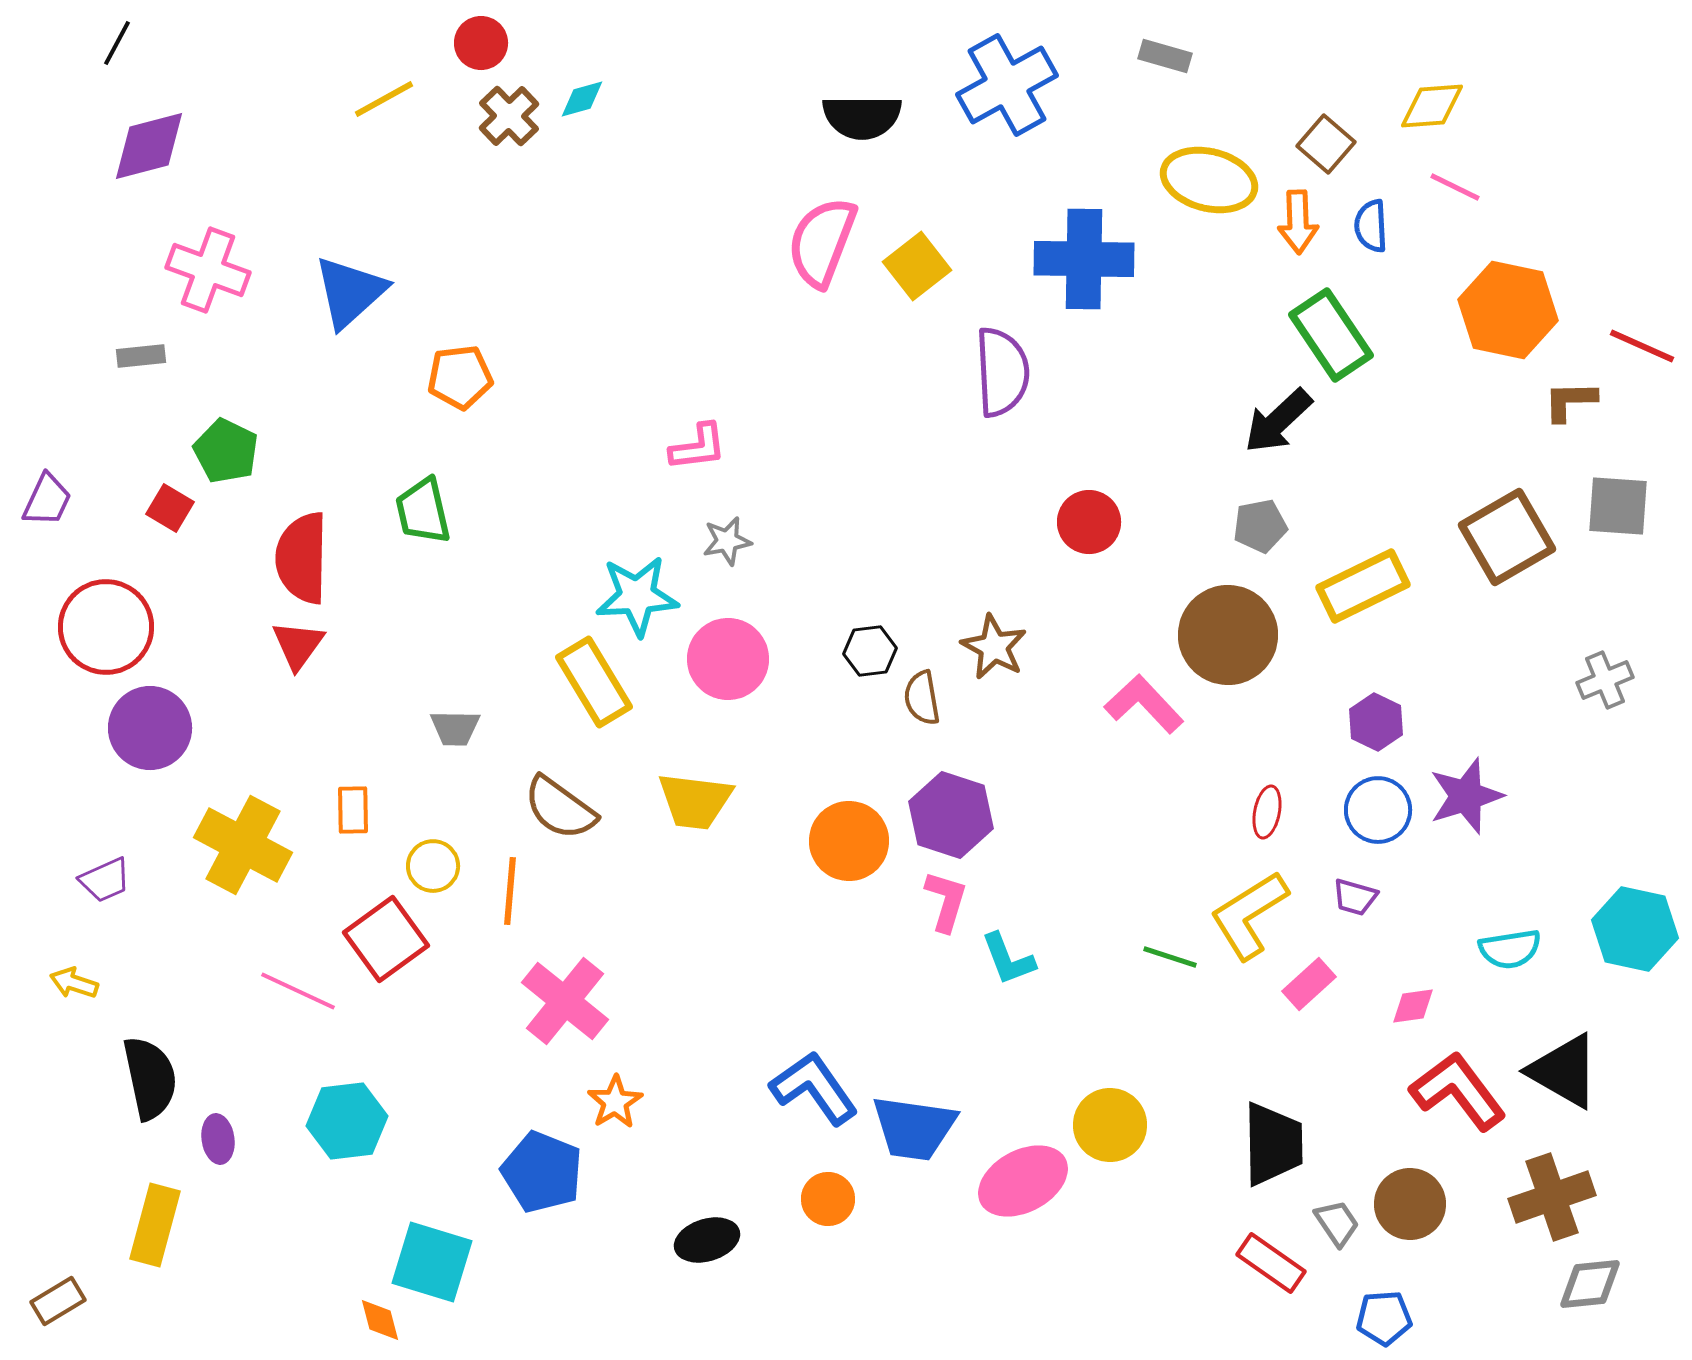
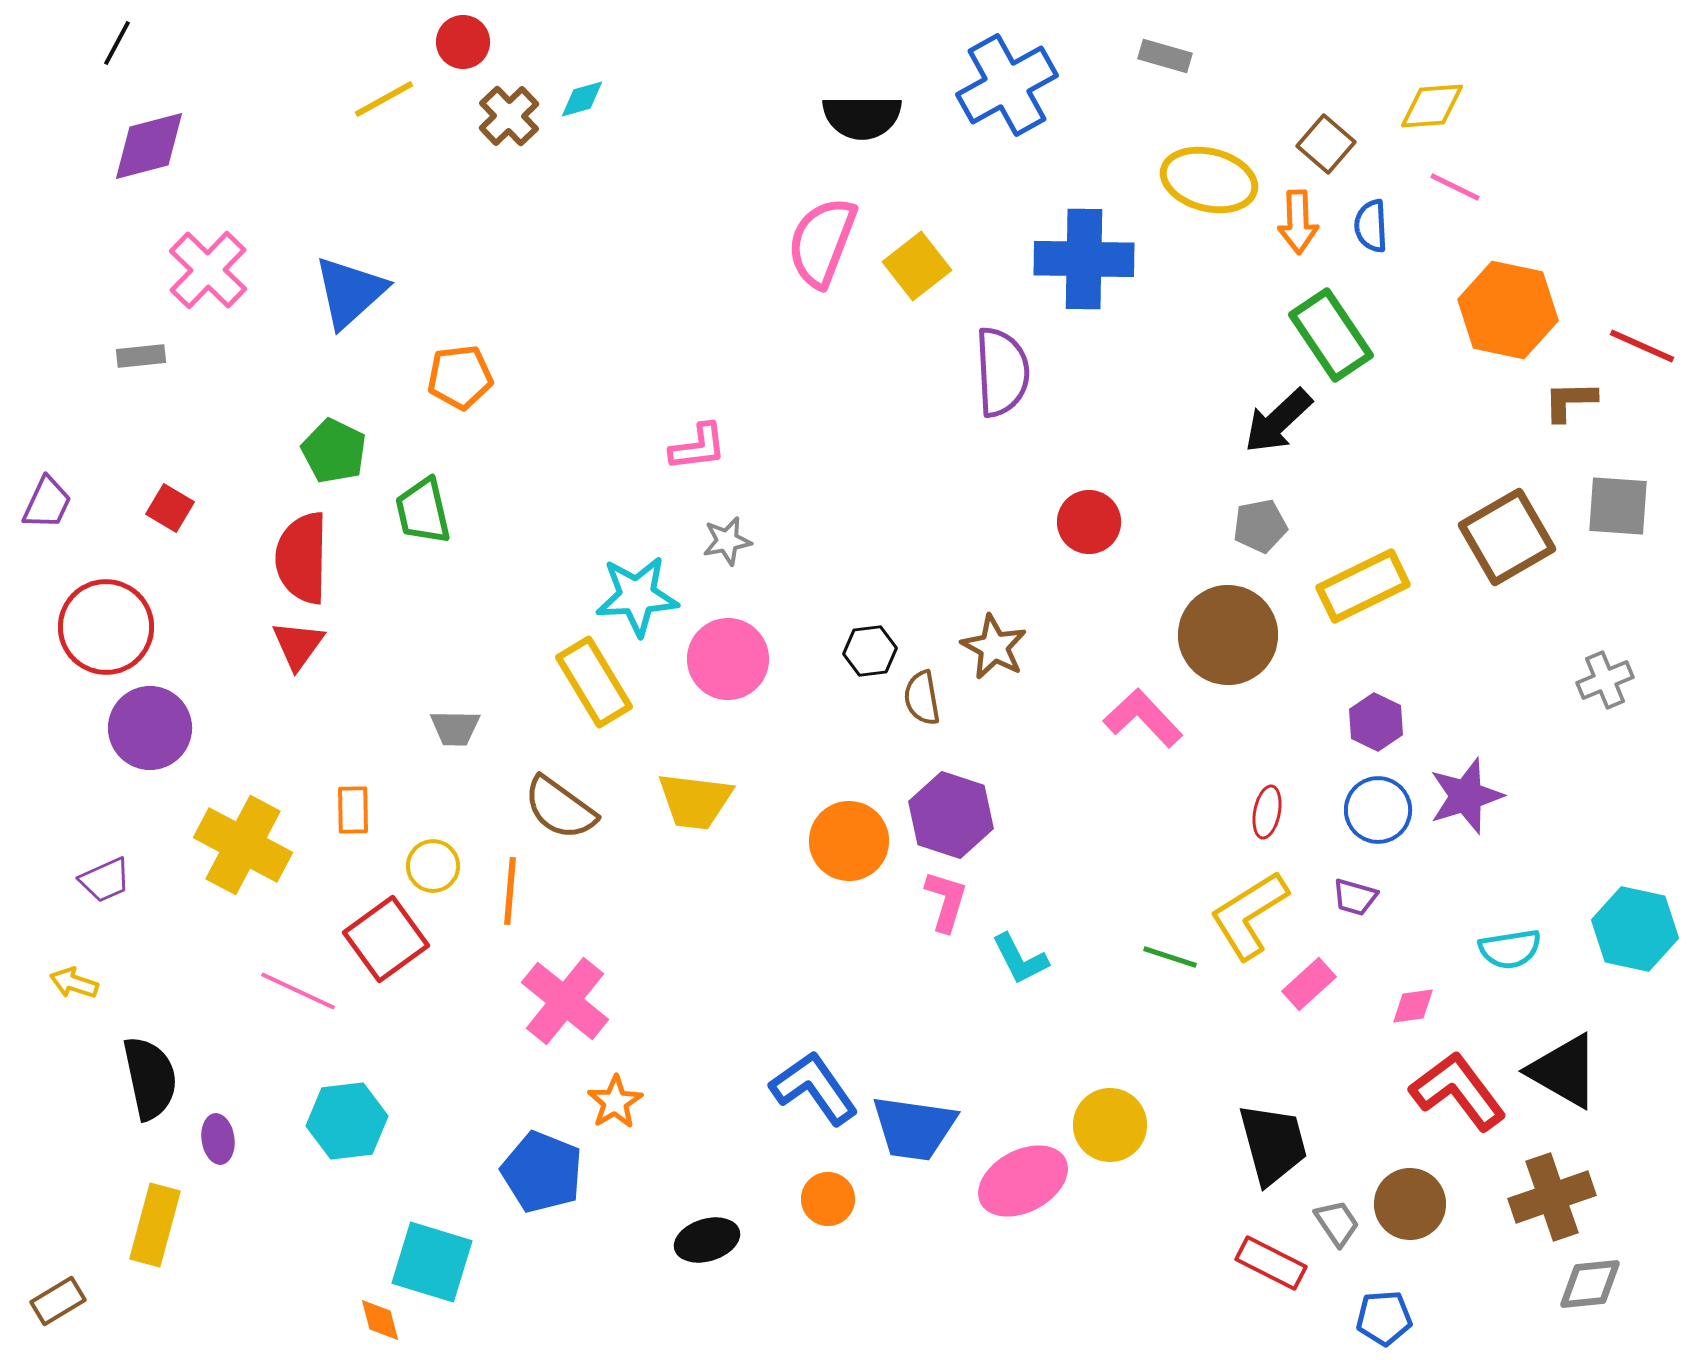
red circle at (481, 43): moved 18 px left, 1 px up
pink cross at (208, 270): rotated 24 degrees clockwise
green pentagon at (226, 451): moved 108 px right
purple trapezoid at (47, 500): moved 3 px down
pink L-shape at (1144, 704): moved 1 px left, 14 px down
cyan L-shape at (1008, 959): moved 12 px right; rotated 6 degrees counterclockwise
black trapezoid at (1273, 1144): rotated 14 degrees counterclockwise
red rectangle at (1271, 1263): rotated 8 degrees counterclockwise
